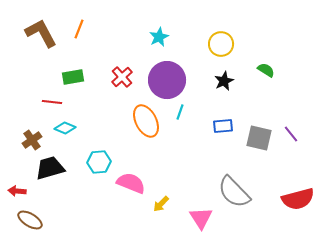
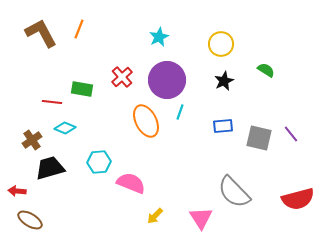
green rectangle: moved 9 px right, 12 px down; rotated 20 degrees clockwise
yellow arrow: moved 6 px left, 12 px down
